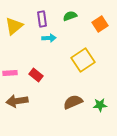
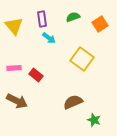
green semicircle: moved 3 px right, 1 px down
yellow triangle: rotated 30 degrees counterclockwise
cyan arrow: rotated 40 degrees clockwise
yellow square: moved 1 px left, 1 px up; rotated 20 degrees counterclockwise
pink rectangle: moved 4 px right, 5 px up
brown arrow: rotated 145 degrees counterclockwise
green star: moved 6 px left, 15 px down; rotated 24 degrees clockwise
